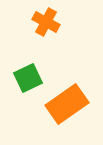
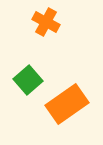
green square: moved 2 px down; rotated 16 degrees counterclockwise
